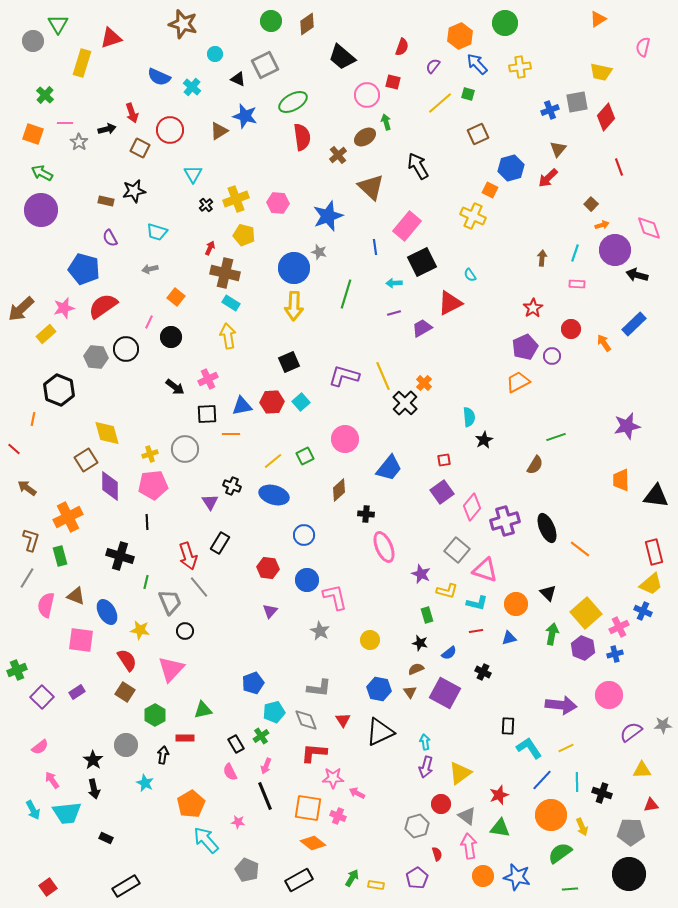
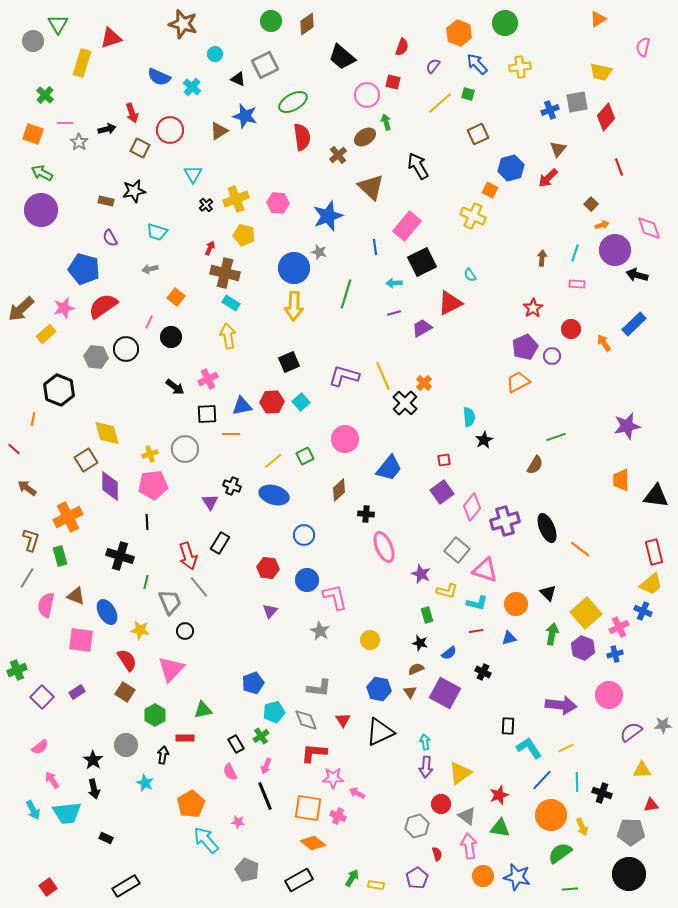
orange hexagon at (460, 36): moved 1 px left, 3 px up; rotated 15 degrees counterclockwise
purple arrow at (426, 767): rotated 10 degrees counterclockwise
